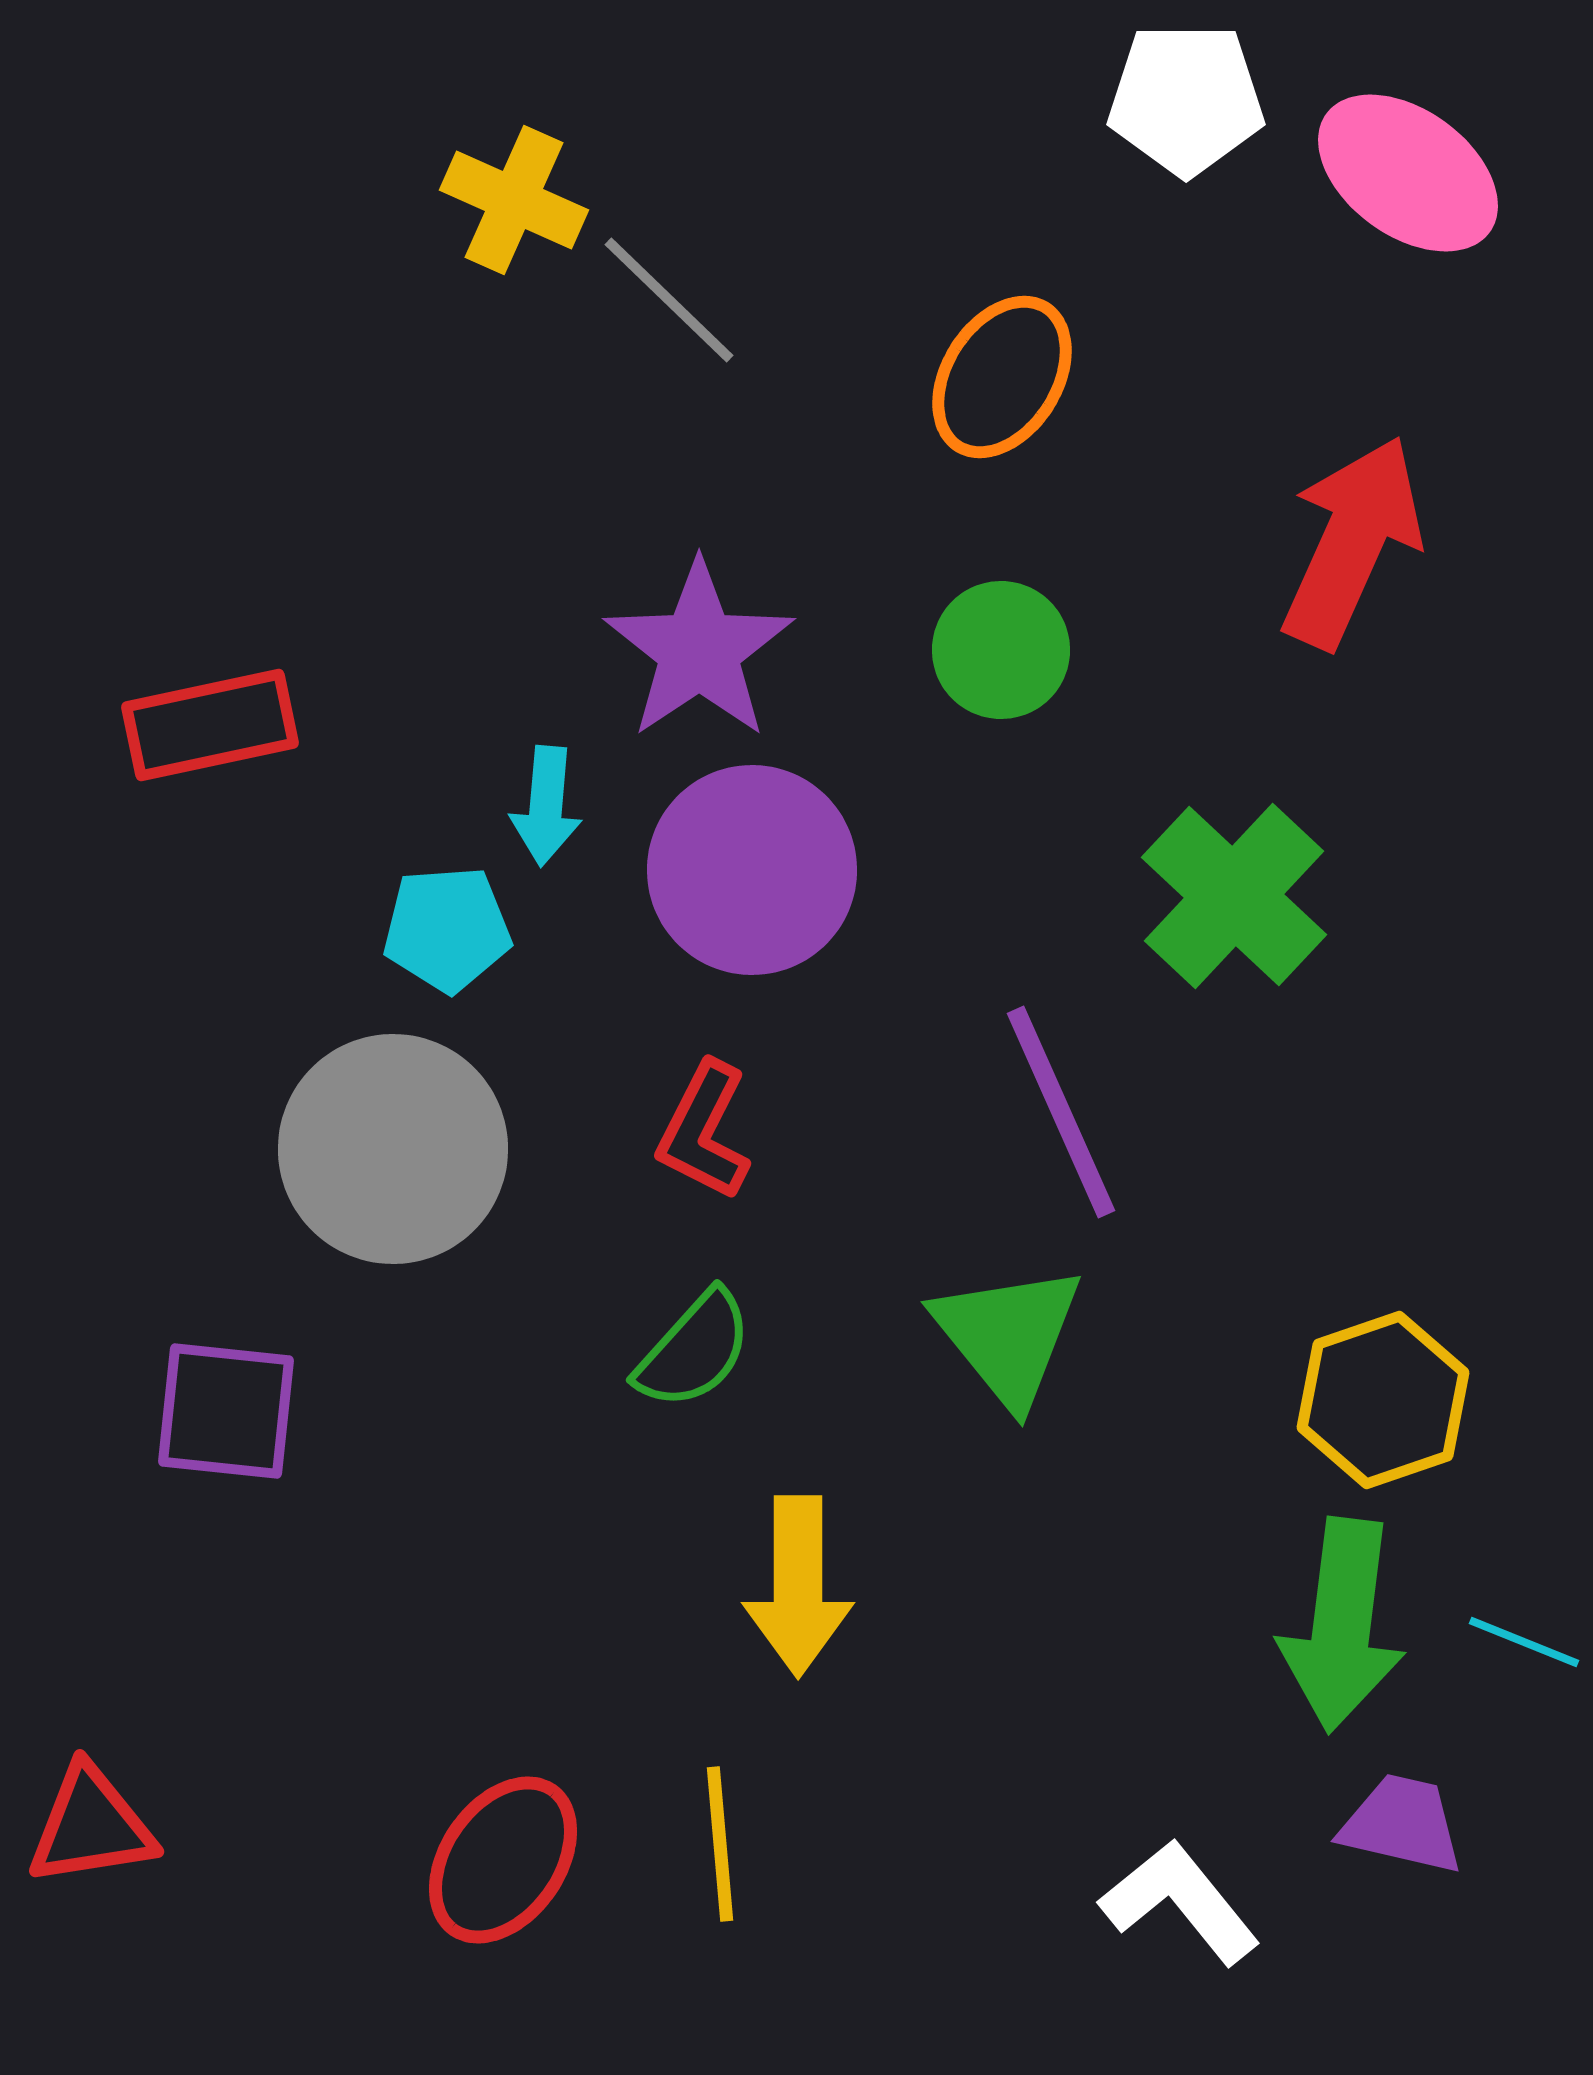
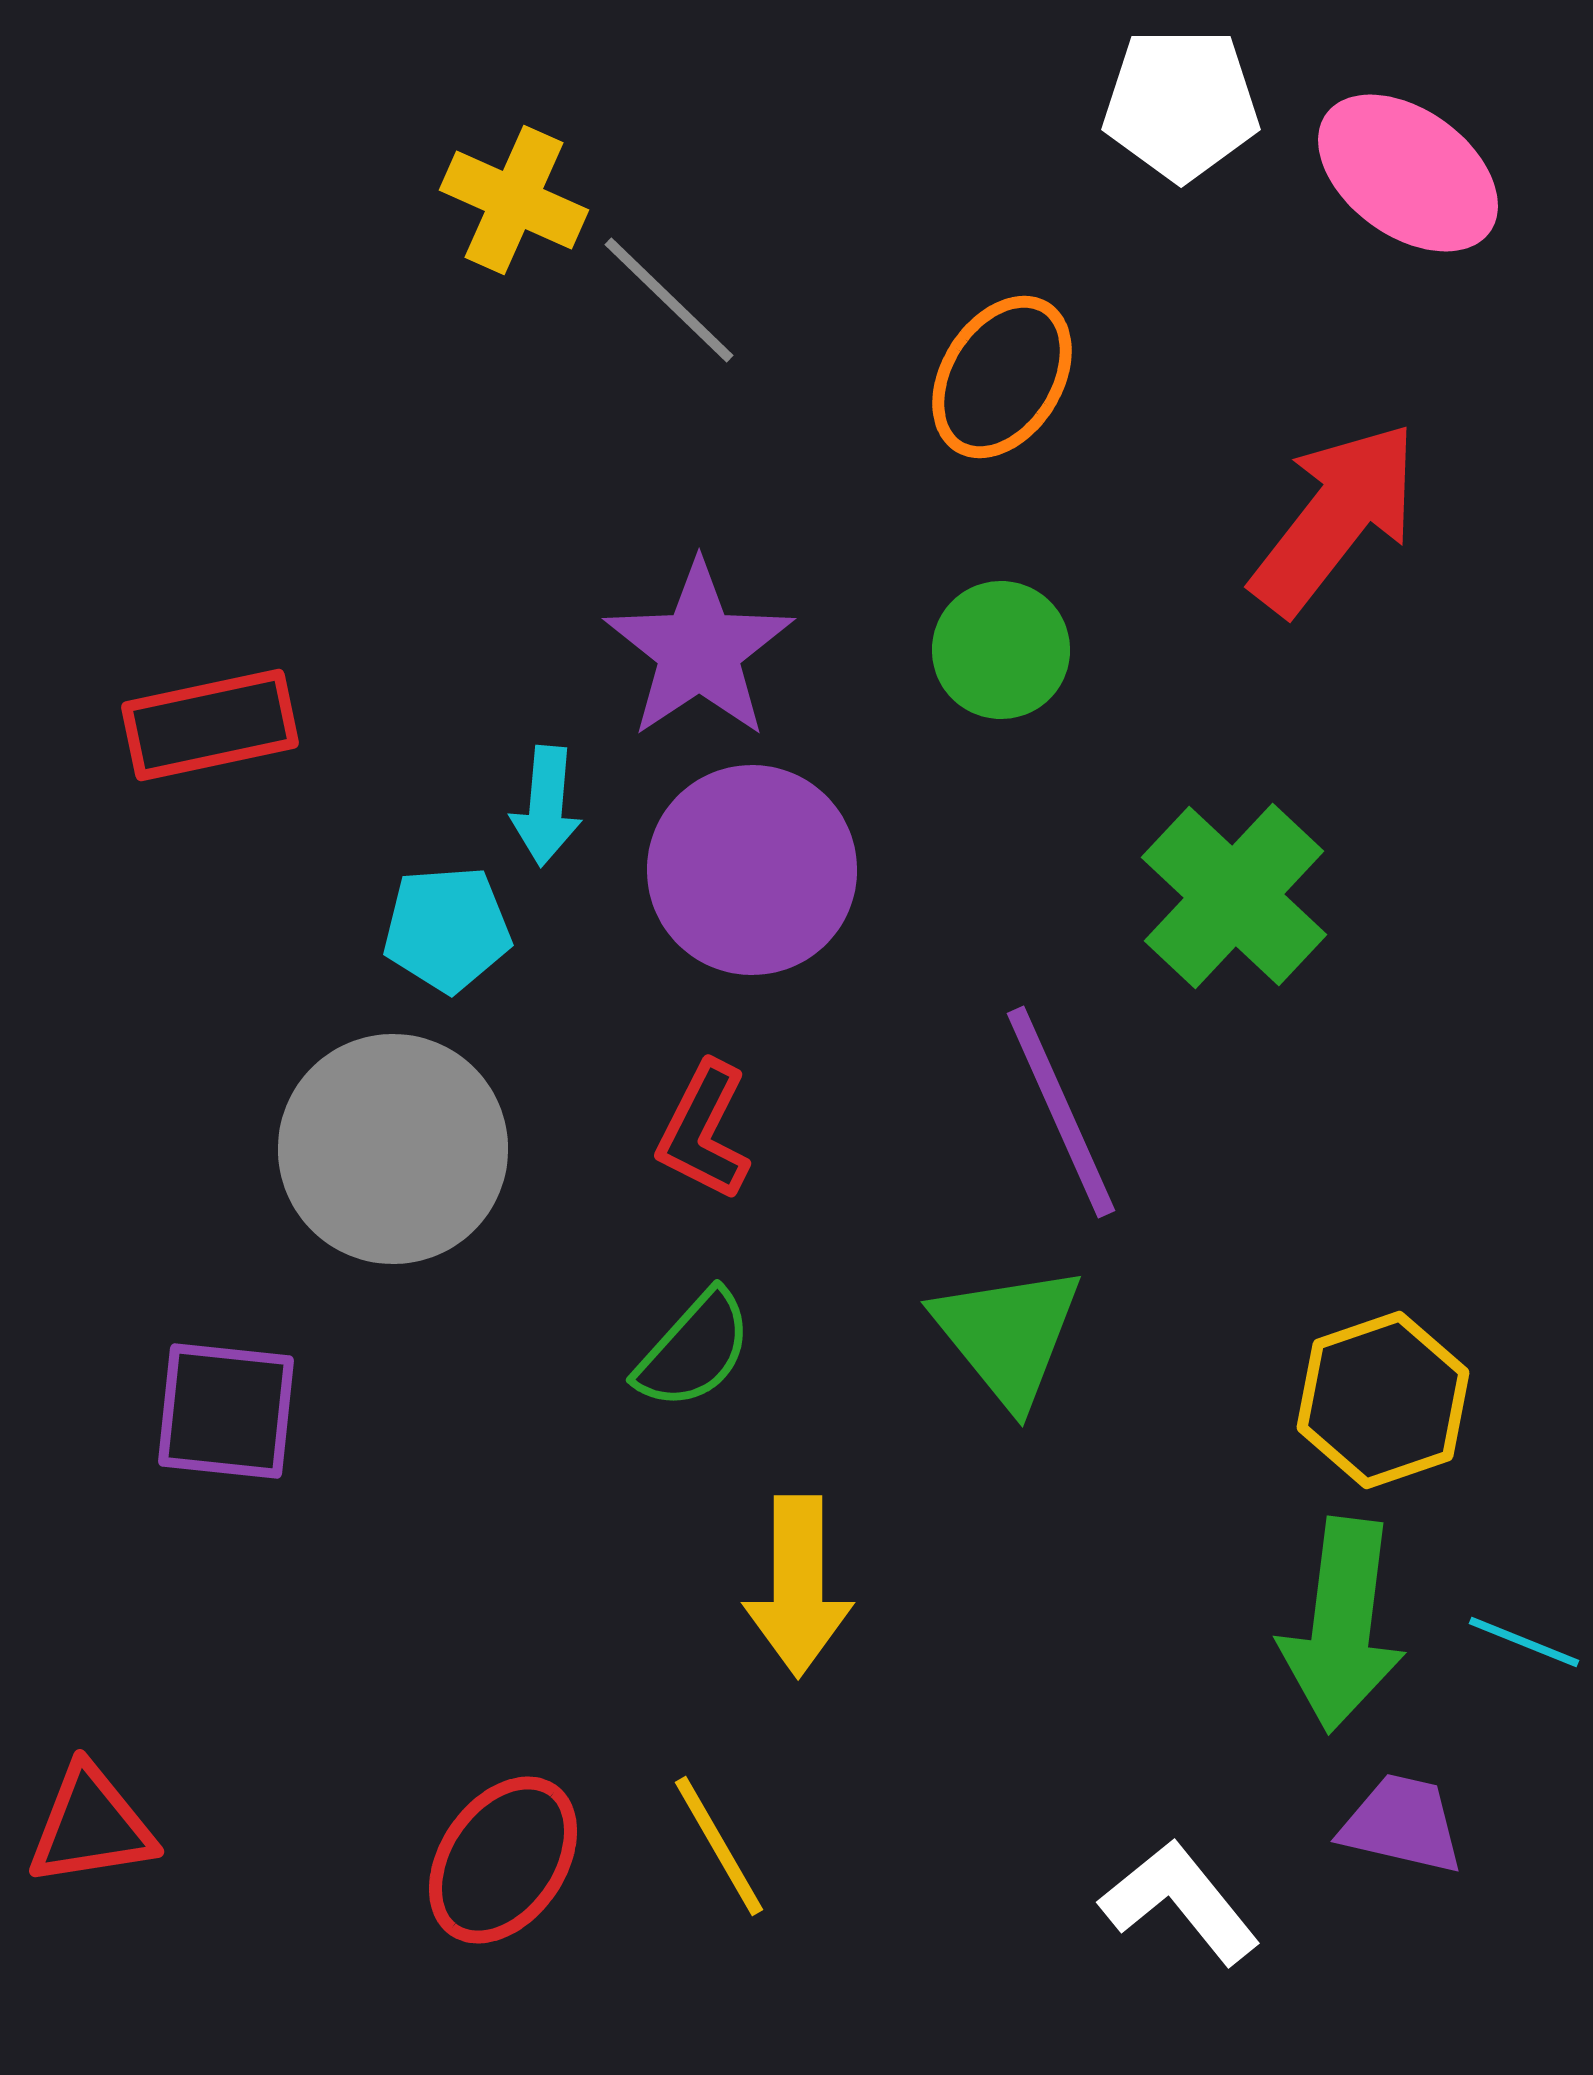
white pentagon: moved 5 px left, 5 px down
red arrow: moved 17 px left, 24 px up; rotated 14 degrees clockwise
yellow line: moved 1 px left, 2 px down; rotated 25 degrees counterclockwise
